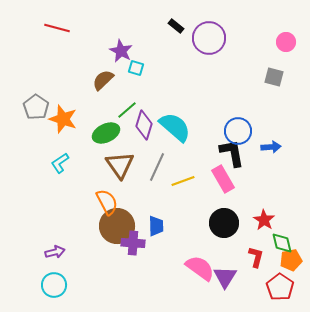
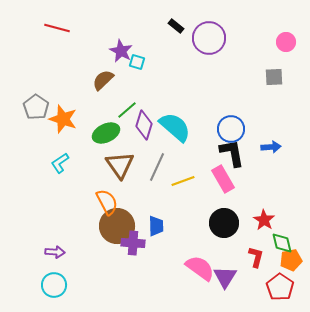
cyan square: moved 1 px right, 6 px up
gray square: rotated 18 degrees counterclockwise
blue circle: moved 7 px left, 2 px up
purple arrow: rotated 18 degrees clockwise
